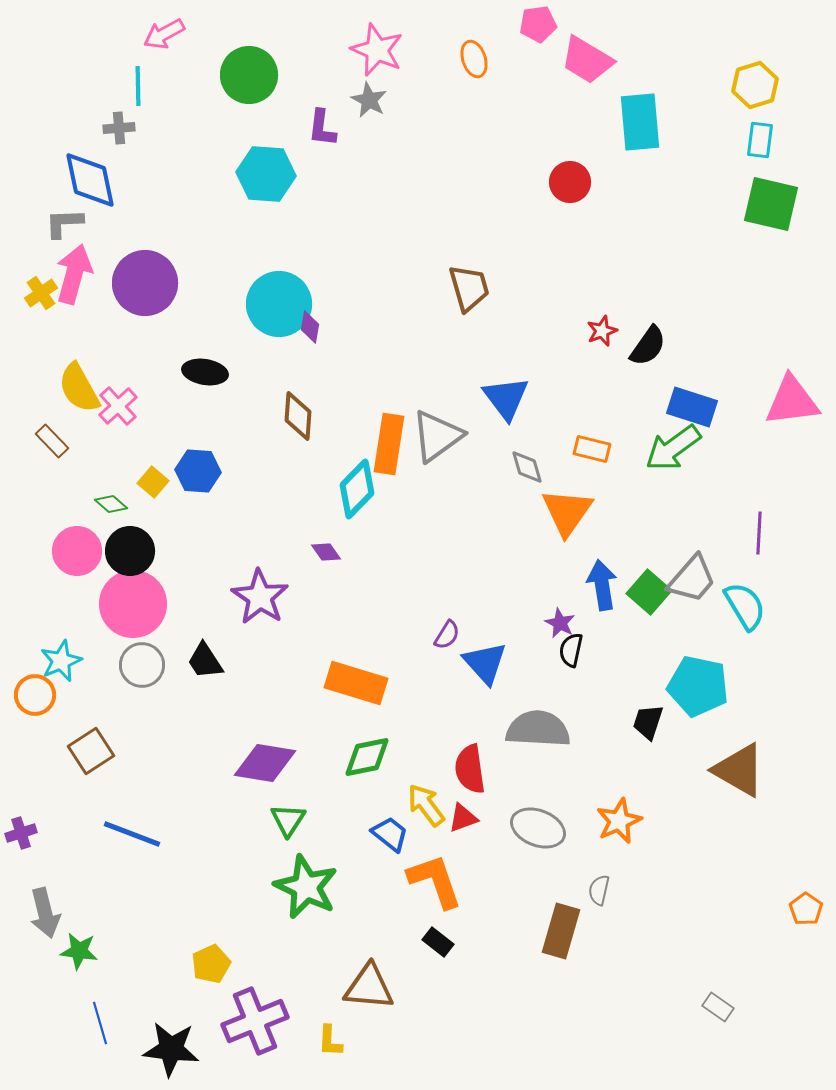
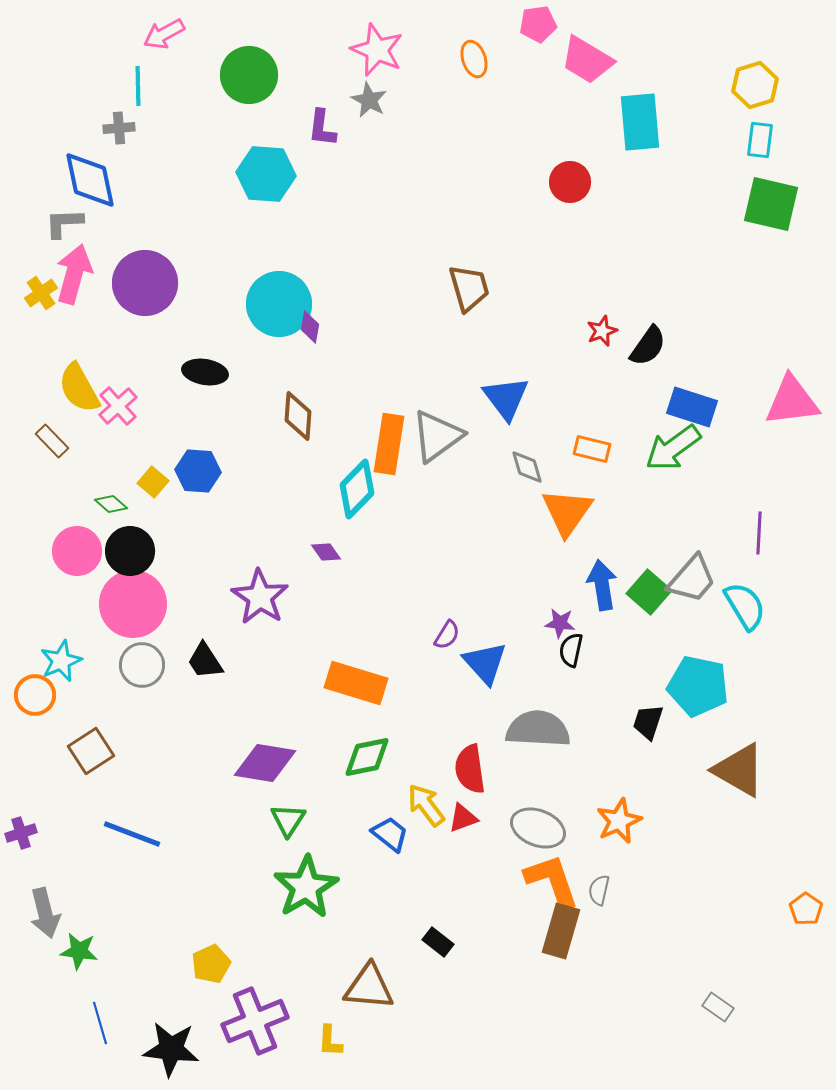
purple star at (560, 623): rotated 20 degrees counterclockwise
orange L-shape at (435, 881): moved 117 px right
green star at (306, 887): rotated 16 degrees clockwise
